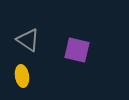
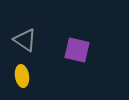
gray triangle: moved 3 px left
